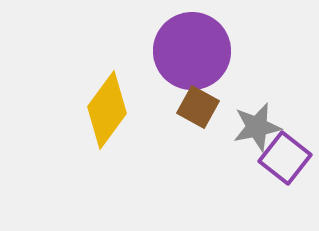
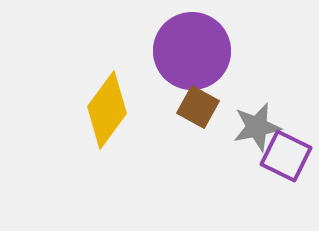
purple square: moved 1 px right, 2 px up; rotated 12 degrees counterclockwise
